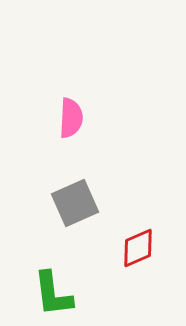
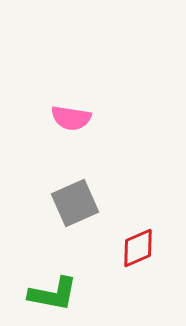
pink semicircle: rotated 96 degrees clockwise
green L-shape: rotated 72 degrees counterclockwise
